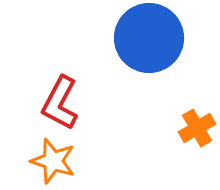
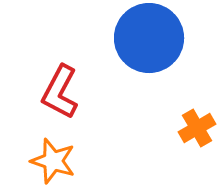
red L-shape: moved 11 px up
